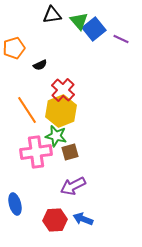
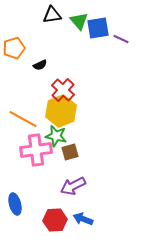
blue square: moved 4 px right, 1 px up; rotated 30 degrees clockwise
orange line: moved 4 px left, 9 px down; rotated 28 degrees counterclockwise
pink cross: moved 2 px up
